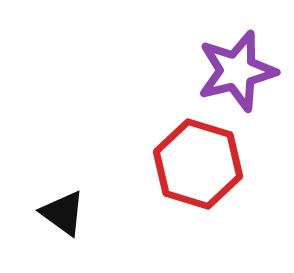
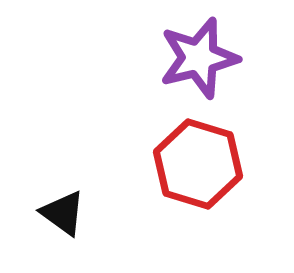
purple star: moved 38 px left, 13 px up
